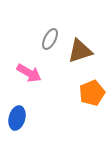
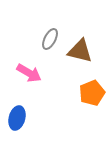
brown triangle: rotated 32 degrees clockwise
